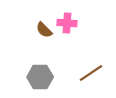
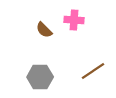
pink cross: moved 7 px right, 3 px up
brown line: moved 2 px right, 2 px up
